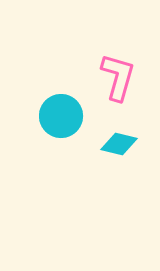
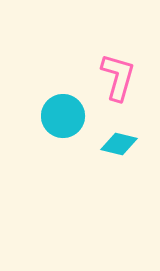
cyan circle: moved 2 px right
